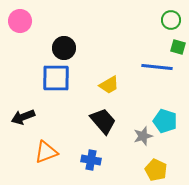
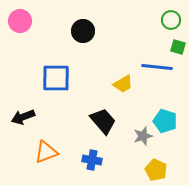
black circle: moved 19 px right, 17 px up
yellow trapezoid: moved 14 px right, 1 px up
blue cross: moved 1 px right
